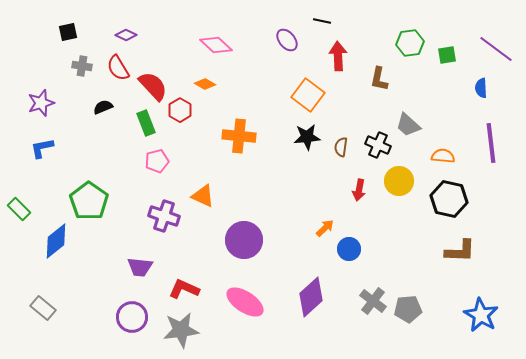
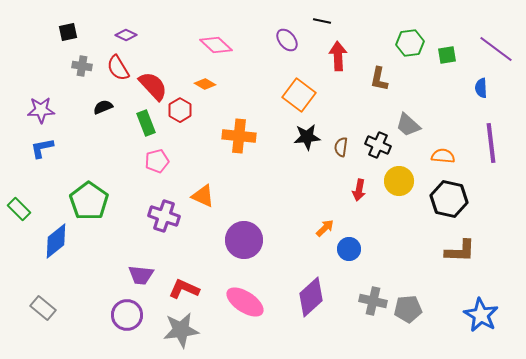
orange square at (308, 95): moved 9 px left
purple star at (41, 103): moved 7 px down; rotated 16 degrees clockwise
purple trapezoid at (140, 267): moved 1 px right, 8 px down
gray cross at (373, 301): rotated 24 degrees counterclockwise
purple circle at (132, 317): moved 5 px left, 2 px up
